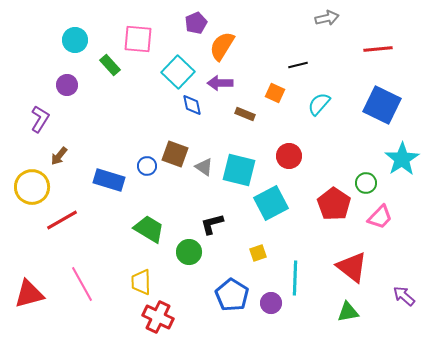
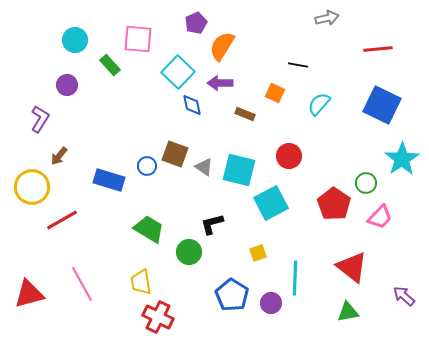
black line at (298, 65): rotated 24 degrees clockwise
yellow trapezoid at (141, 282): rotated 8 degrees counterclockwise
